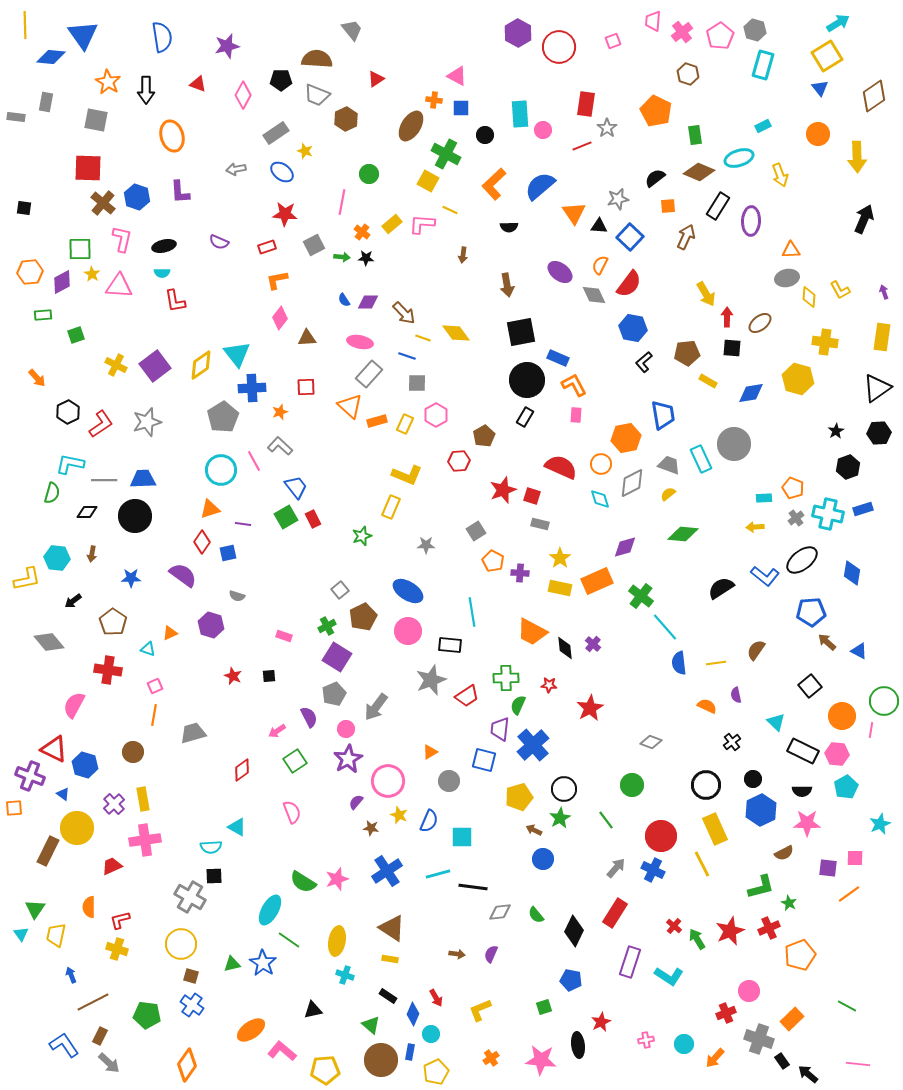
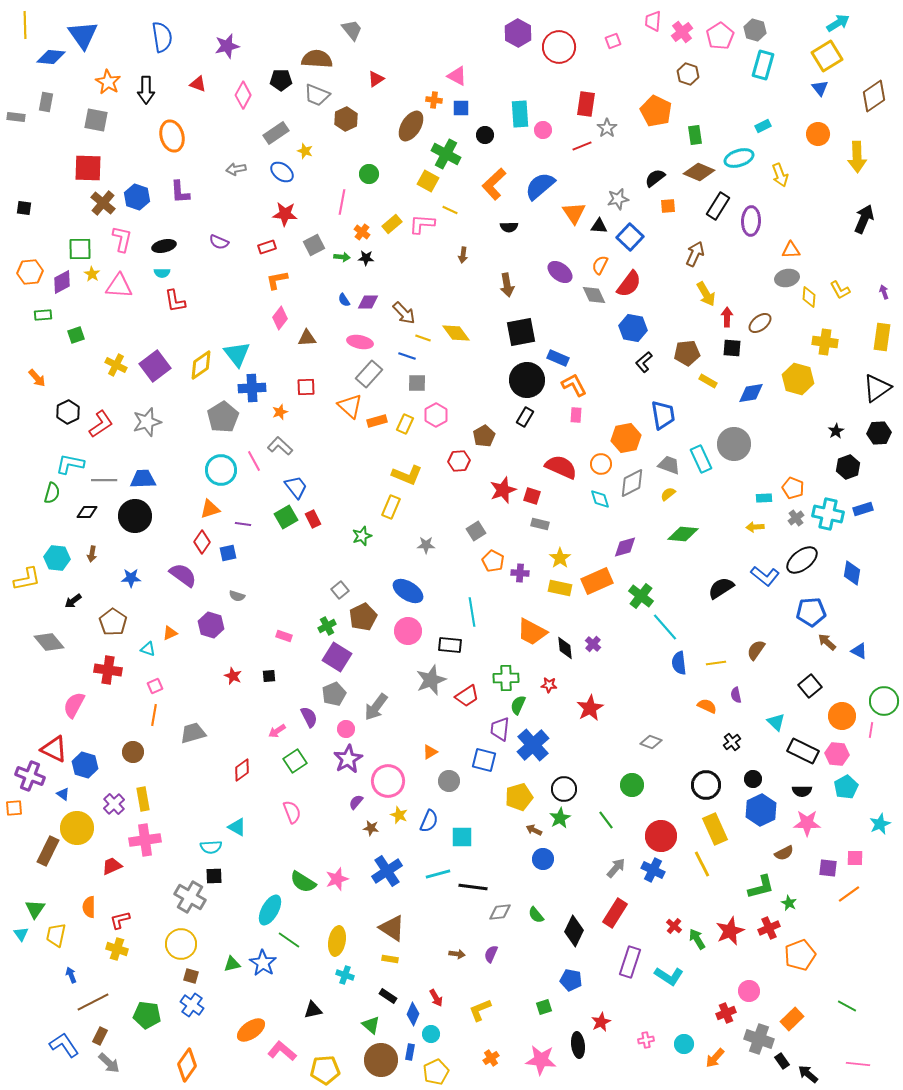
brown arrow at (686, 237): moved 9 px right, 17 px down
